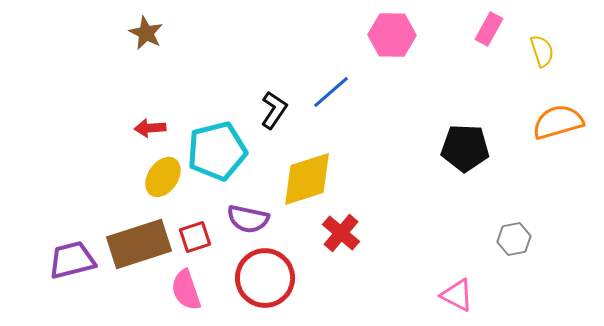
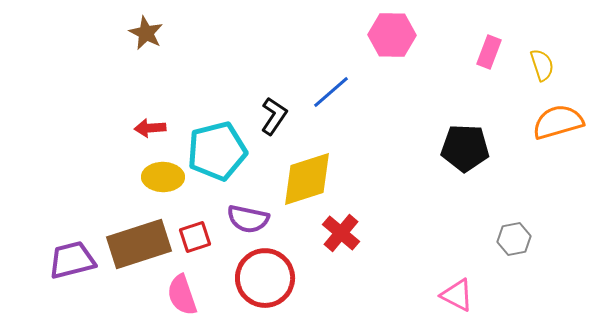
pink rectangle: moved 23 px down; rotated 8 degrees counterclockwise
yellow semicircle: moved 14 px down
black L-shape: moved 6 px down
yellow ellipse: rotated 57 degrees clockwise
pink semicircle: moved 4 px left, 5 px down
